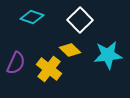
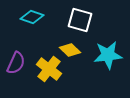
white square: rotated 30 degrees counterclockwise
